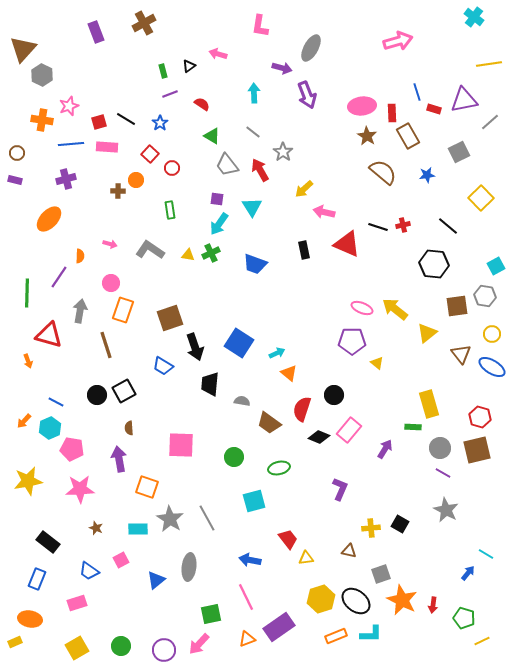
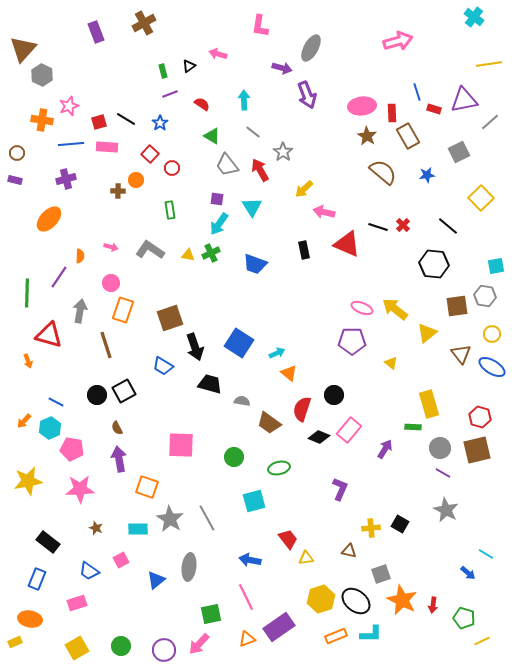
cyan arrow at (254, 93): moved 10 px left, 7 px down
red cross at (403, 225): rotated 32 degrees counterclockwise
pink arrow at (110, 244): moved 1 px right, 3 px down
cyan square at (496, 266): rotated 18 degrees clockwise
yellow triangle at (377, 363): moved 14 px right
black trapezoid at (210, 384): rotated 100 degrees clockwise
brown semicircle at (129, 428): moved 12 px left; rotated 24 degrees counterclockwise
blue arrow at (468, 573): rotated 91 degrees clockwise
